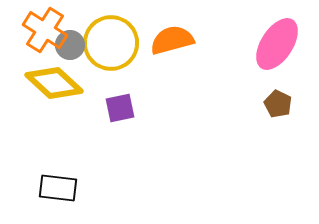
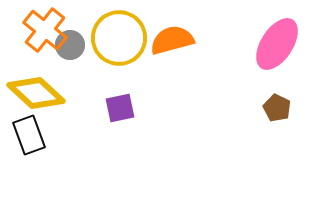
orange cross: rotated 6 degrees clockwise
yellow circle: moved 8 px right, 5 px up
yellow diamond: moved 18 px left, 10 px down
brown pentagon: moved 1 px left, 4 px down
black rectangle: moved 29 px left, 53 px up; rotated 63 degrees clockwise
